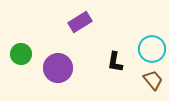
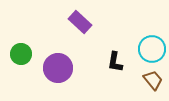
purple rectangle: rotated 75 degrees clockwise
